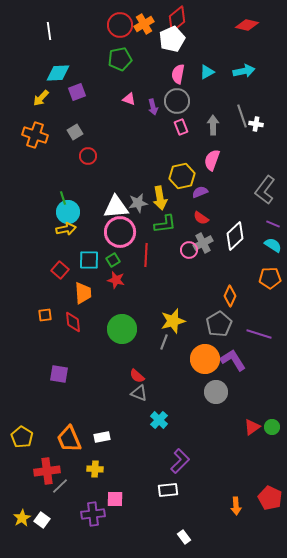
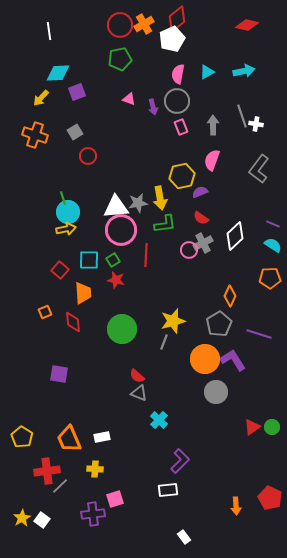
gray L-shape at (265, 190): moved 6 px left, 21 px up
pink circle at (120, 232): moved 1 px right, 2 px up
orange square at (45, 315): moved 3 px up; rotated 16 degrees counterclockwise
pink square at (115, 499): rotated 18 degrees counterclockwise
